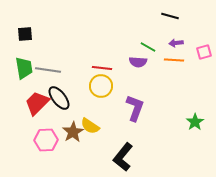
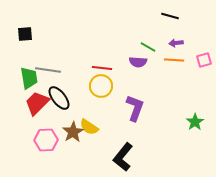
pink square: moved 8 px down
green trapezoid: moved 5 px right, 10 px down
yellow semicircle: moved 1 px left, 1 px down
